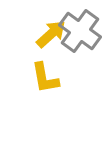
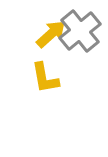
gray cross: rotated 15 degrees clockwise
